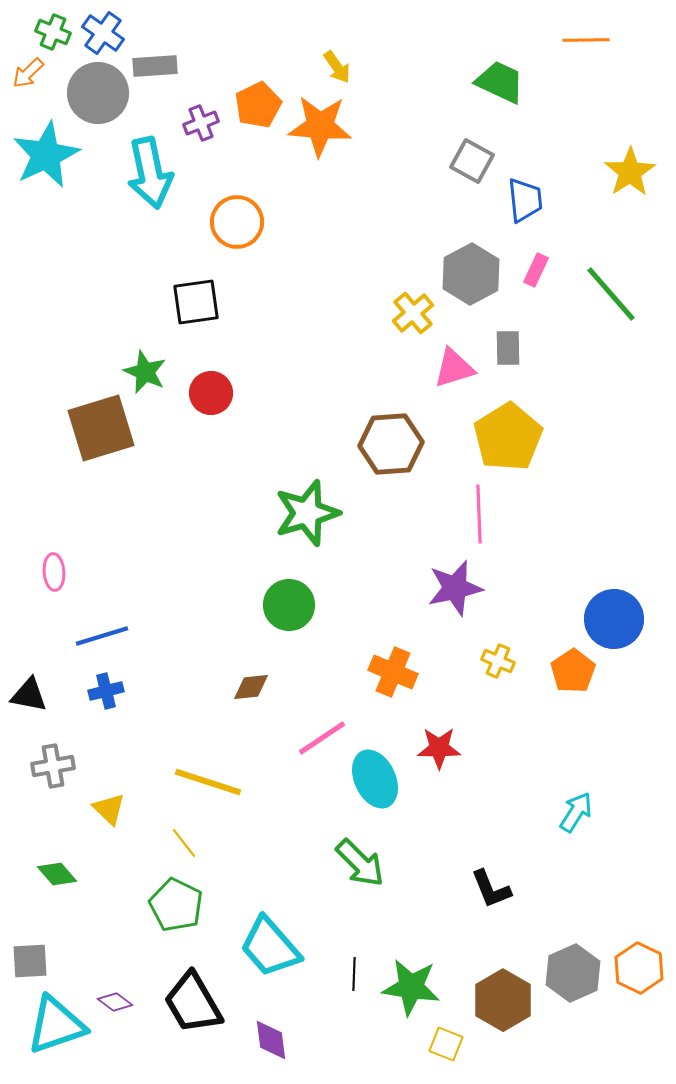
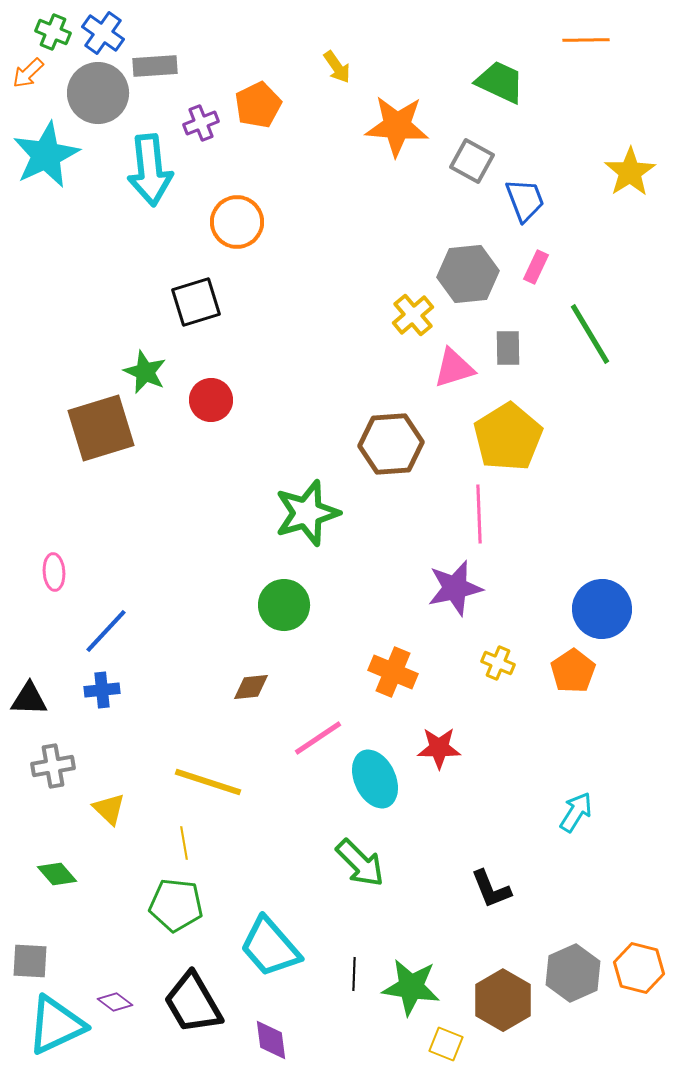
orange star at (320, 126): moved 77 px right
cyan arrow at (150, 173): moved 3 px up; rotated 6 degrees clockwise
blue trapezoid at (525, 200): rotated 15 degrees counterclockwise
pink rectangle at (536, 270): moved 3 px up
gray hexagon at (471, 274): moved 3 px left; rotated 22 degrees clockwise
green line at (611, 294): moved 21 px left, 40 px down; rotated 10 degrees clockwise
black square at (196, 302): rotated 9 degrees counterclockwise
yellow cross at (413, 313): moved 2 px down
red circle at (211, 393): moved 7 px down
green circle at (289, 605): moved 5 px left
blue circle at (614, 619): moved 12 px left, 10 px up
blue line at (102, 636): moved 4 px right, 5 px up; rotated 30 degrees counterclockwise
yellow cross at (498, 661): moved 2 px down
blue cross at (106, 691): moved 4 px left, 1 px up; rotated 8 degrees clockwise
black triangle at (29, 695): moved 4 px down; rotated 9 degrees counterclockwise
pink line at (322, 738): moved 4 px left
yellow line at (184, 843): rotated 28 degrees clockwise
green pentagon at (176, 905): rotated 20 degrees counterclockwise
gray square at (30, 961): rotated 6 degrees clockwise
orange hexagon at (639, 968): rotated 12 degrees counterclockwise
cyan triangle at (56, 1025): rotated 6 degrees counterclockwise
